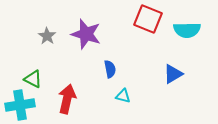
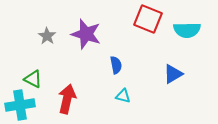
blue semicircle: moved 6 px right, 4 px up
